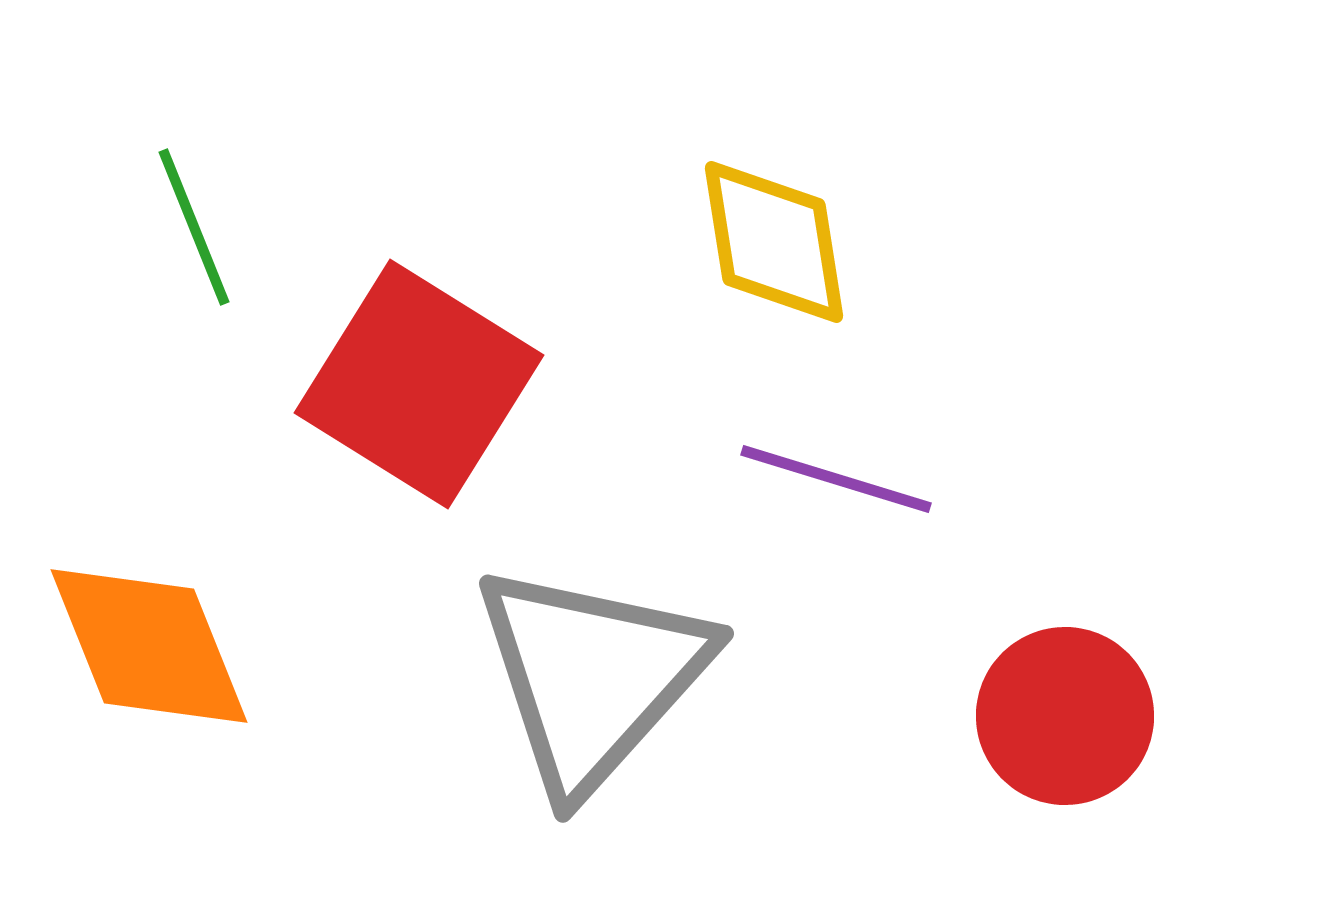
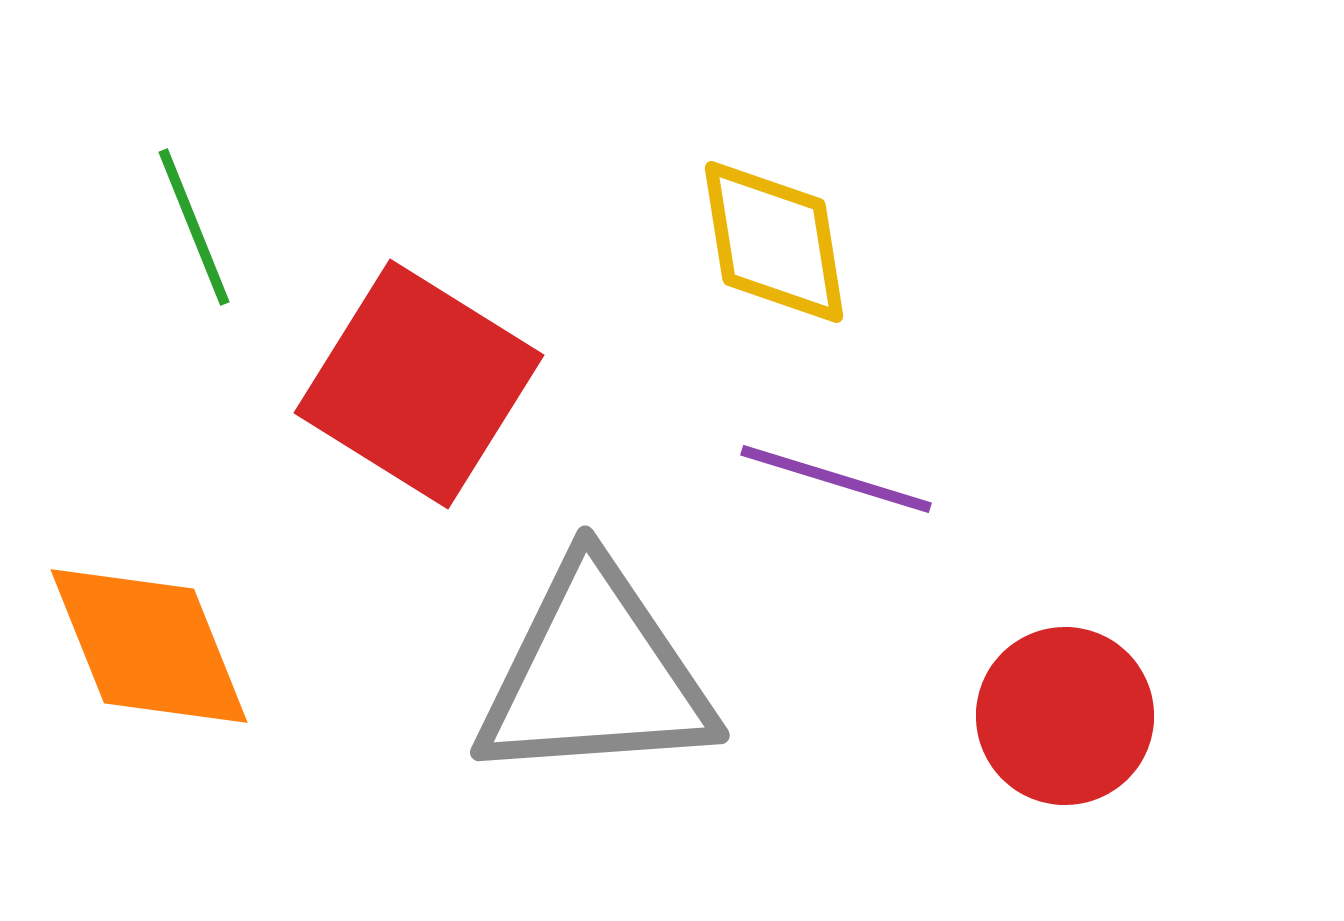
gray triangle: moved 3 px right, 3 px up; rotated 44 degrees clockwise
